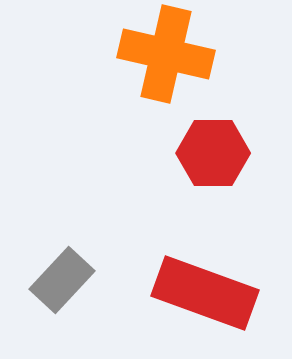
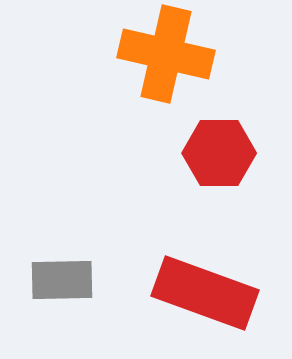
red hexagon: moved 6 px right
gray rectangle: rotated 46 degrees clockwise
